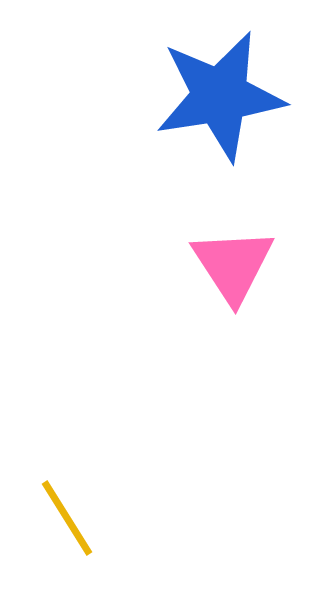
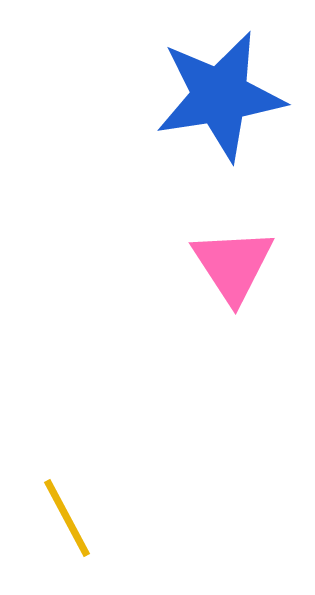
yellow line: rotated 4 degrees clockwise
